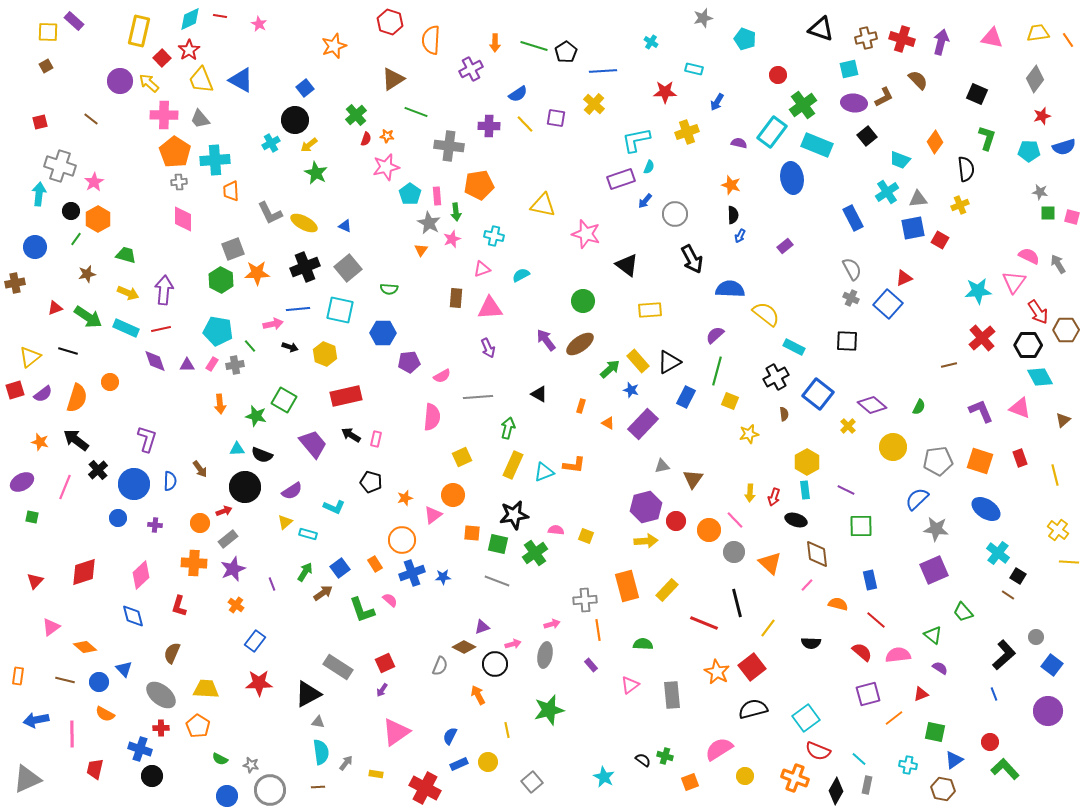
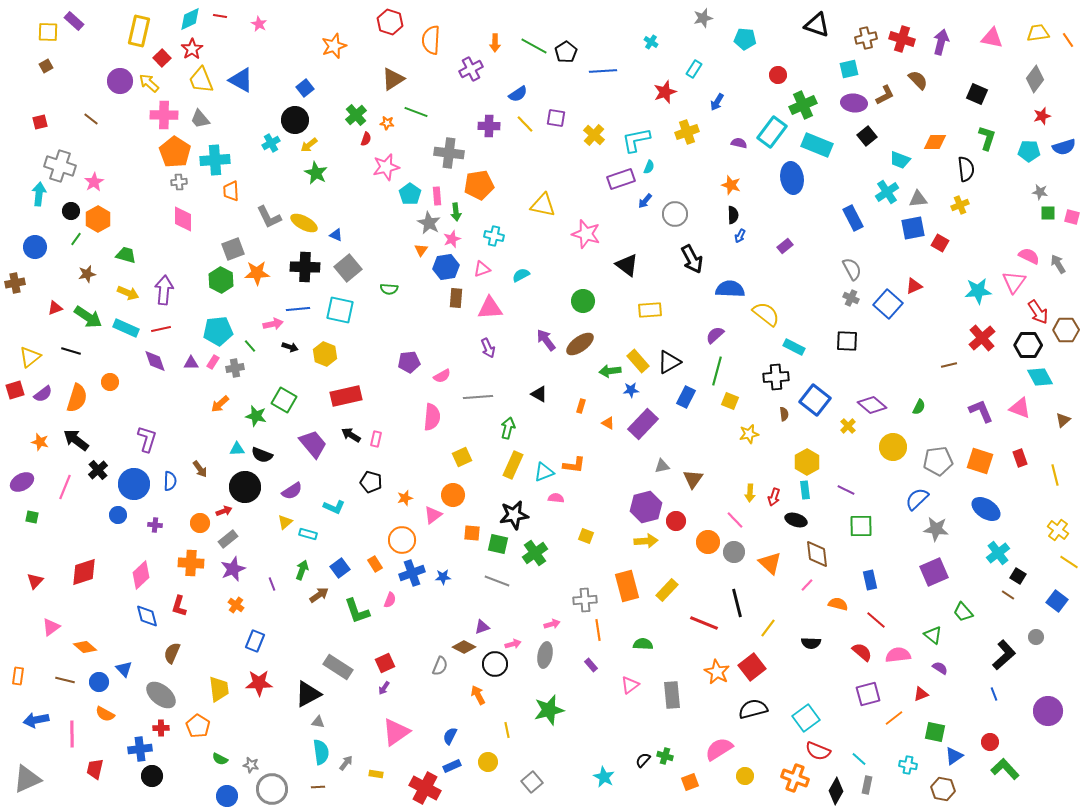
black triangle at (821, 29): moved 4 px left, 4 px up
cyan pentagon at (745, 39): rotated 15 degrees counterclockwise
green line at (534, 46): rotated 12 degrees clockwise
red star at (189, 50): moved 3 px right, 1 px up
cyan rectangle at (694, 69): rotated 72 degrees counterclockwise
red star at (665, 92): rotated 20 degrees counterclockwise
brown L-shape at (884, 97): moved 1 px right, 2 px up
yellow cross at (594, 104): moved 31 px down
green cross at (803, 105): rotated 12 degrees clockwise
orange star at (387, 136): moved 13 px up
orange diamond at (935, 142): rotated 55 degrees clockwise
gray cross at (449, 146): moved 7 px down
gray L-shape at (270, 213): moved 1 px left, 4 px down
blue triangle at (345, 226): moved 9 px left, 9 px down
red square at (940, 240): moved 3 px down
black cross at (305, 267): rotated 24 degrees clockwise
red triangle at (904, 278): moved 10 px right, 8 px down
cyan pentagon at (218, 331): rotated 16 degrees counterclockwise
blue hexagon at (383, 333): moved 63 px right, 66 px up; rotated 10 degrees counterclockwise
black line at (68, 351): moved 3 px right
pink rectangle at (212, 364): moved 1 px right, 2 px up
purple triangle at (187, 365): moved 4 px right, 2 px up
gray cross at (235, 365): moved 3 px down
green arrow at (610, 369): moved 2 px down; rotated 145 degrees counterclockwise
black cross at (776, 377): rotated 25 degrees clockwise
blue star at (631, 390): rotated 21 degrees counterclockwise
blue square at (818, 394): moved 3 px left, 6 px down
orange arrow at (220, 404): rotated 54 degrees clockwise
blue circle at (118, 518): moved 3 px up
pink semicircle at (556, 530): moved 32 px up
orange circle at (709, 530): moved 1 px left, 12 px down
cyan cross at (998, 553): rotated 15 degrees clockwise
yellow line at (1069, 562): rotated 30 degrees clockwise
orange cross at (194, 563): moved 3 px left
purple square at (934, 570): moved 2 px down
green arrow at (305, 572): moved 3 px left, 2 px up; rotated 12 degrees counterclockwise
brown arrow at (323, 593): moved 4 px left, 2 px down
pink semicircle at (390, 600): rotated 70 degrees clockwise
green L-shape at (362, 610): moved 5 px left, 1 px down
blue diamond at (133, 616): moved 14 px right
blue rectangle at (255, 641): rotated 15 degrees counterclockwise
blue square at (1052, 665): moved 5 px right, 64 px up
yellow trapezoid at (206, 689): moved 13 px right; rotated 80 degrees clockwise
purple arrow at (382, 690): moved 2 px right, 2 px up
blue cross at (140, 749): rotated 25 degrees counterclockwise
black semicircle at (643, 760): rotated 84 degrees counterclockwise
blue triangle at (954, 760): moved 4 px up
blue rectangle at (459, 764): moved 7 px left, 2 px down
gray circle at (270, 790): moved 2 px right, 1 px up
